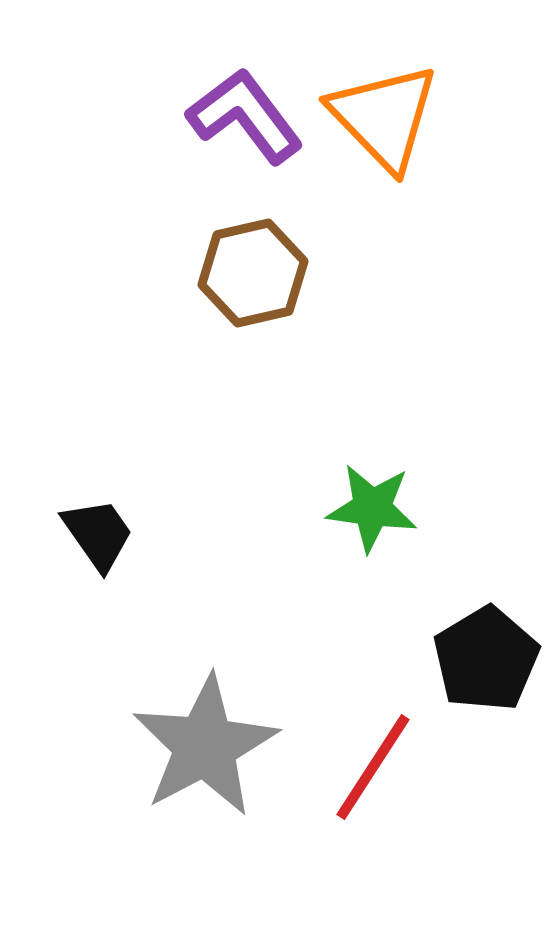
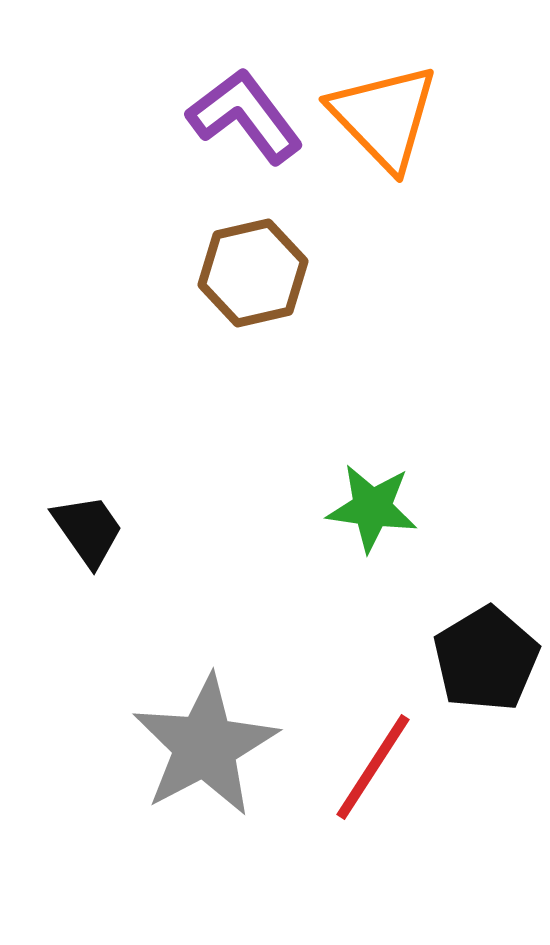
black trapezoid: moved 10 px left, 4 px up
